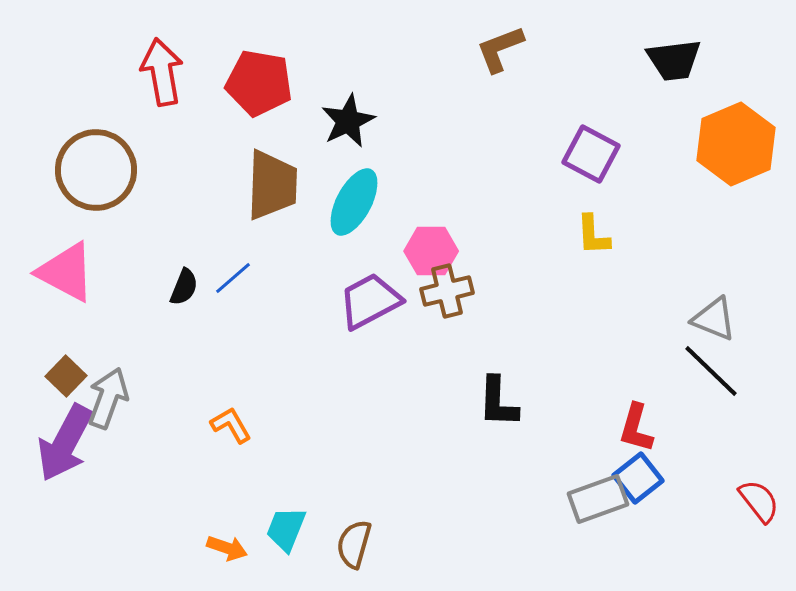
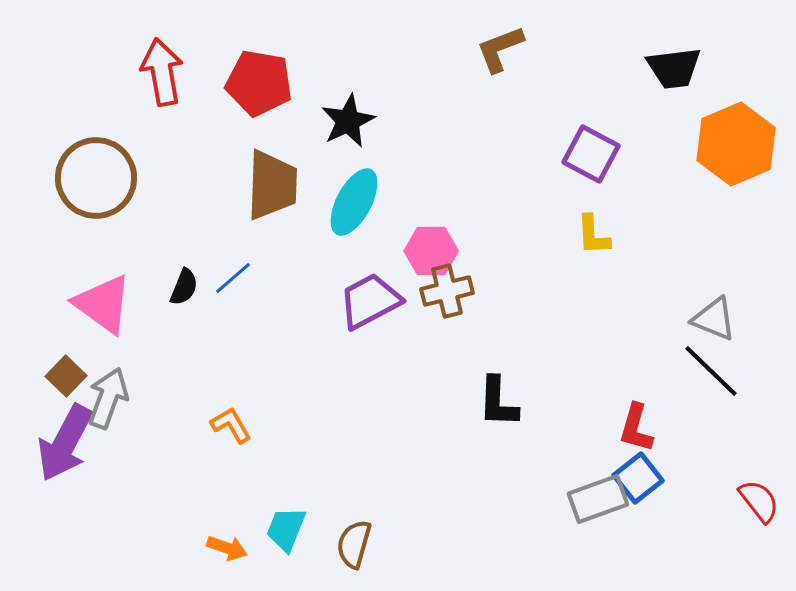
black trapezoid: moved 8 px down
brown circle: moved 8 px down
pink triangle: moved 37 px right, 32 px down; rotated 8 degrees clockwise
